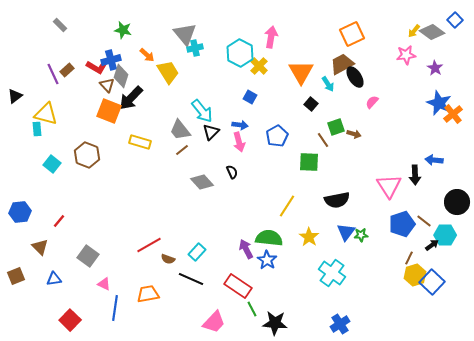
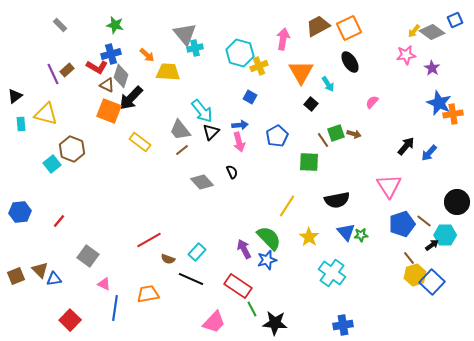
blue square at (455, 20): rotated 21 degrees clockwise
green star at (123, 30): moved 8 px left, 5 px up
orange square at (352, 34): moved 3 px left, 6 px up
pink arrow at (271, 37): moved 12 px right, 2 px down
cyan hexagon at (240, 53): rotated 12 degrees counterclockwise
blue cross at (111, 60): moved 6 px up
brown trapezoid at (342, 64): moved 24 px left, 38 px up
yellow cross at (259, 66): rotated 24 degrees clockwise
purple star at (435, 68): moved 3 px left
yellow trapezoid at (168, 72): rotated 55 degrees counterclockwise
black ellipse at (355, 77): moved 5 px left, 15 px up
brown triangle at (107, 85): rotated 21 degrees counterclockwise
orange cross at (453, 114): rotated 30 degrees clockwise
blue arrow at (240, 125): rotated 14 degrees counterclockwise
green square at (336, 127): moved 6 px down
cyan rectangle at (37, 129): moved 16 px left, 5 px up
yellow rectangle at (140, 142): rotated 20 degrees clockwise
brown hexagon at (87, 155): moved 15 px left, 6 px up
blue arrow at (434, 160): moved 5 px left, 7 px up; rotated 54 degrees counterclockwise
cyan square at (52, 164): rotated 12 degrees clockwise
black arrow at (415, 175): moved 9 px left, 29 px up; rotated 138 degrees counterclockwise
blue triangle at (346, 232): rotated 18 degrees counterclockwise
green semicircle at (269, 238): rotated 40 degrees clockwise
red line at (149, 245): moved 5 px up
brown triangle at (40, 247): moved 23 px down
purple arrow at (246, 249): moved 2 px left
brown line at (409, 258): rotated 64 degrees counterclockwise
blue star at (267, 260): rotated 24 degrees clockwise
blue cross at (340, 324): moved 3 px right, 1 px down; rotated 24 degrees clockwise
